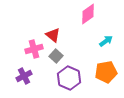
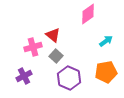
pink cross: moved 1 px left, 2 px up
